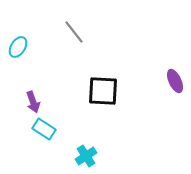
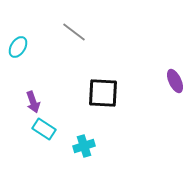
gray line: rotated 15 degrees counterclockwise
black square: moved 2 px down
cyan cross: moved 2 px left, 10 px up; rotated 15 degrees clockwise
